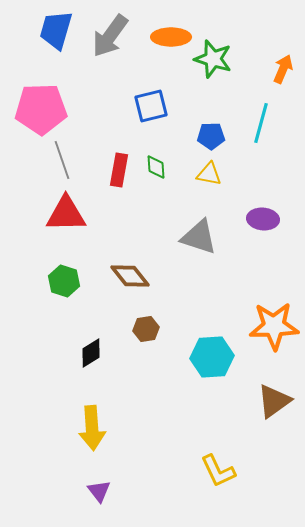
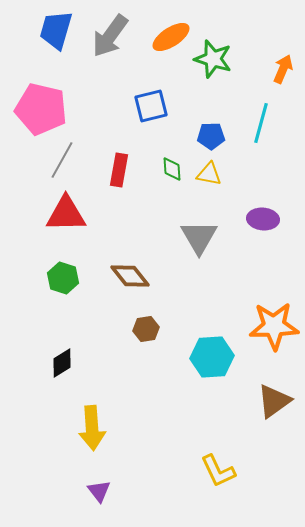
orange ellipse: rotated 33 degrees counterclockwise
pink pentagon: rotated 15 degrees clockwise
gray line: rotated 48 degrees clockwise
green diamond: moved 16 px right, 2 px down
gray triangle: rotated 42 degrees clockwise
green hexagon: moved 1 px left, 3 px up
black diamond: moved 29 px left, 10 px down
